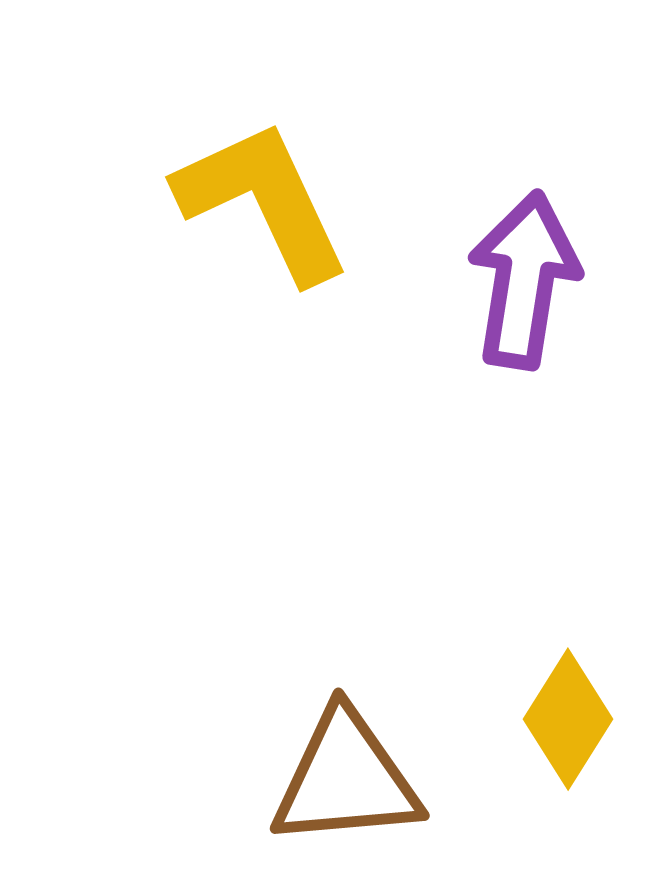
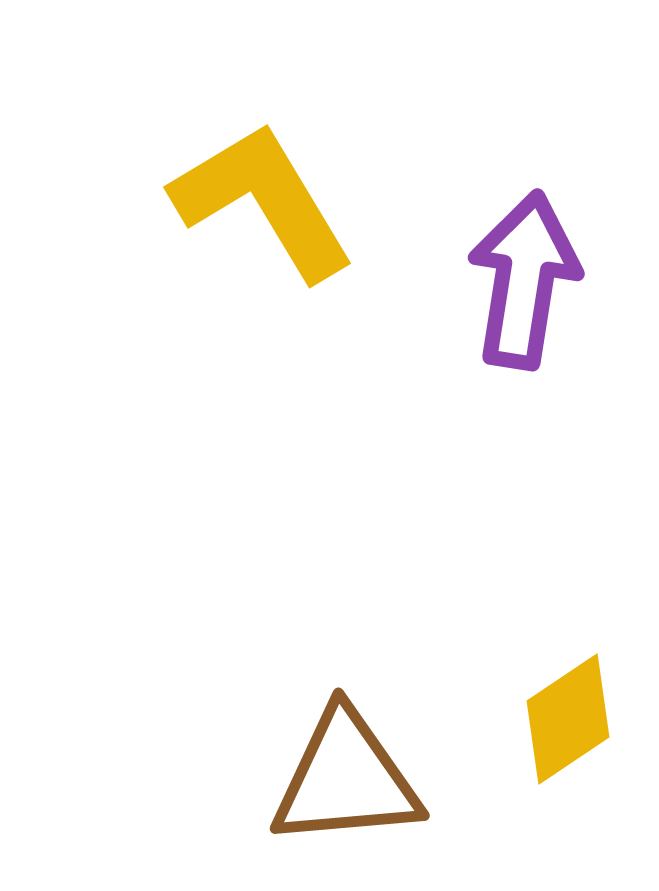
yellow L-shape: rotated 6 degrees counterclockwise
yellow diamond: rotated 24 degrees clockwise
